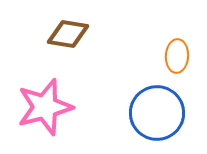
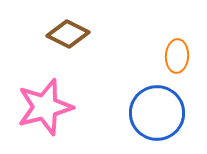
brown diamond: rotated 18 degrees clockwise
